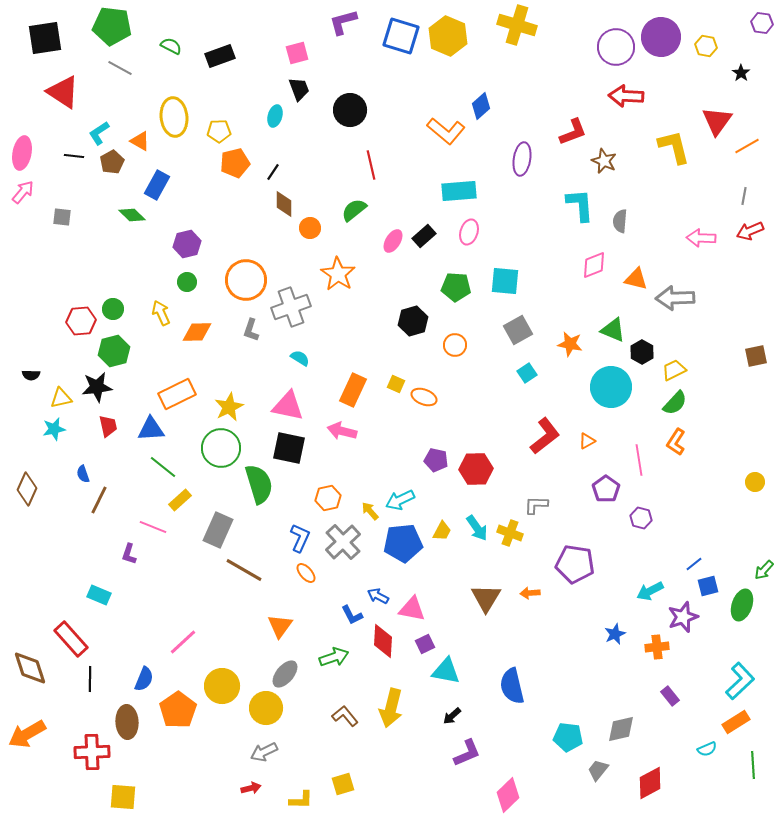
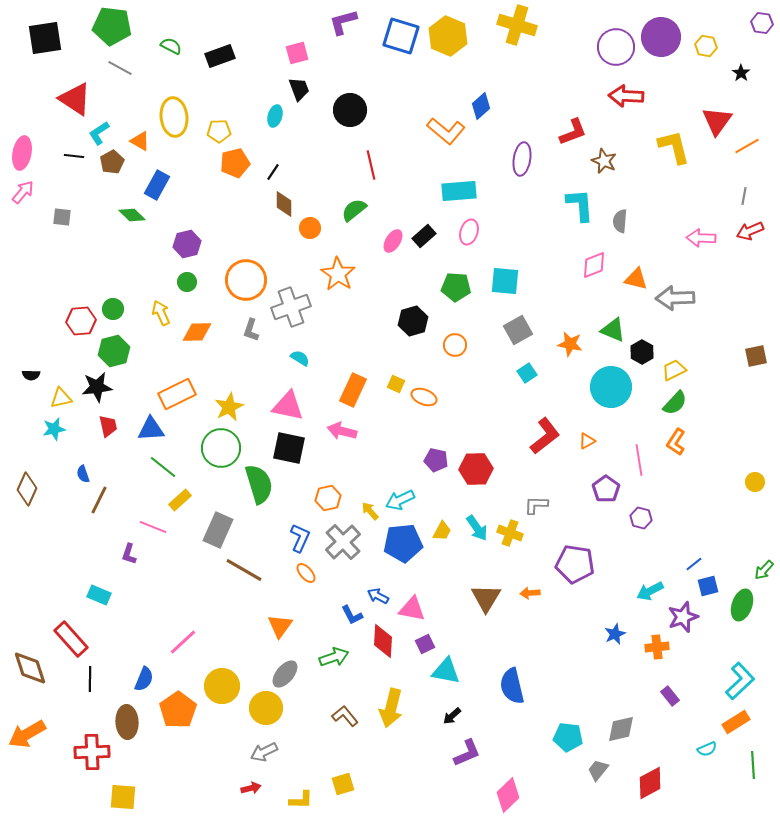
red triangle at (63, 92): moved 12 px right, 7 px down
